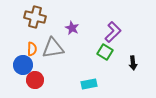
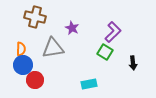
orange semicircle: moved 11 px left
